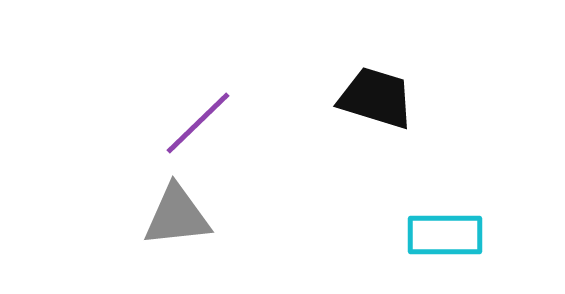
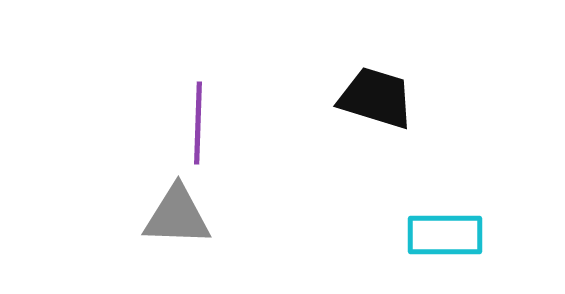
purple line: rotated 44 degrees counterclockwise
gray triangle: rotated 8 degrees clockwise
